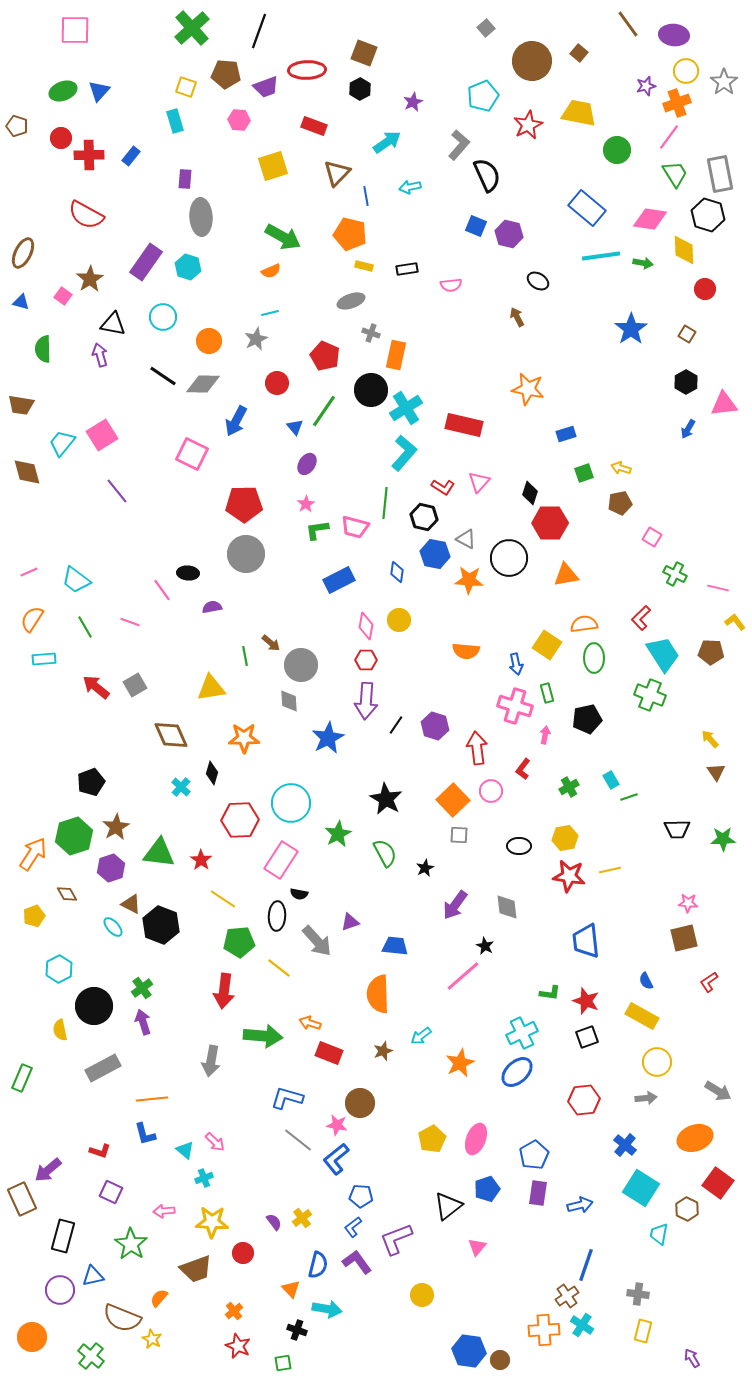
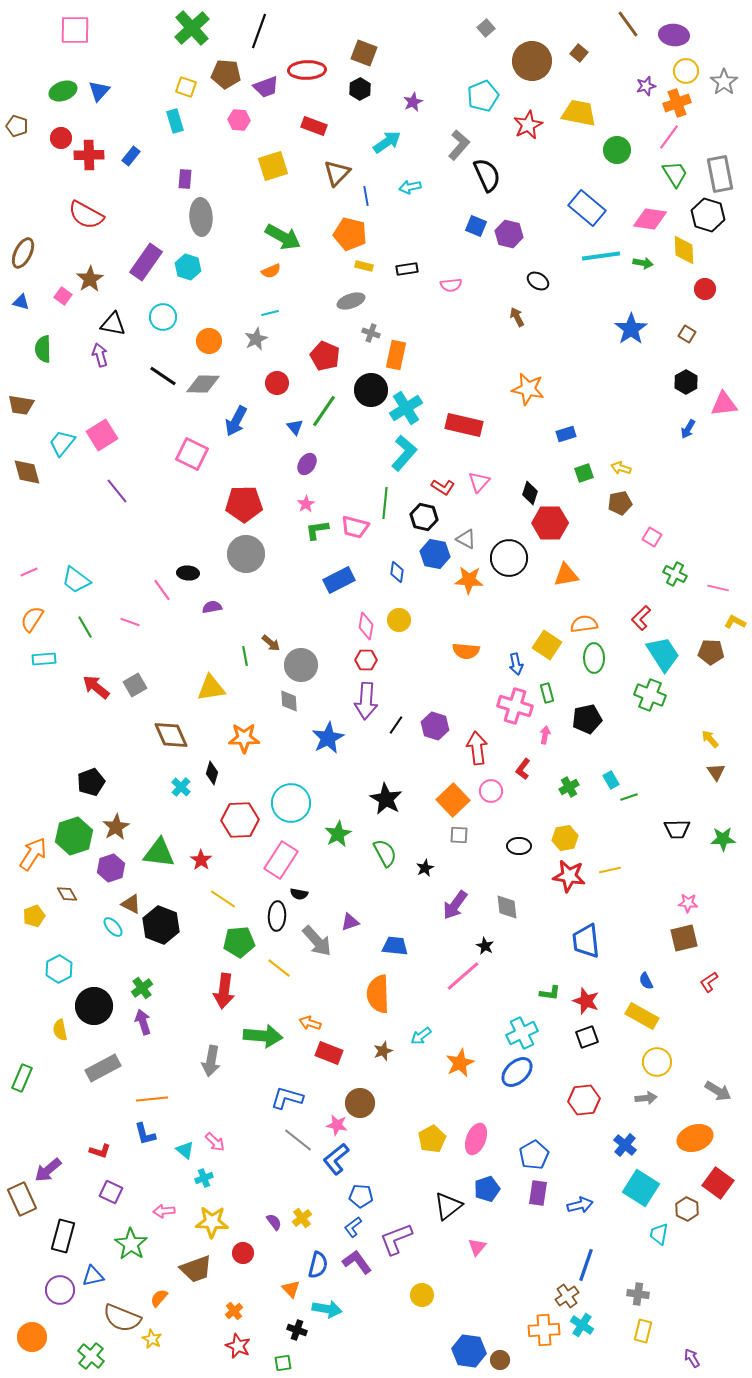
yellow L-shape at (735, 622): rotated 25 degrees counterclockwise
